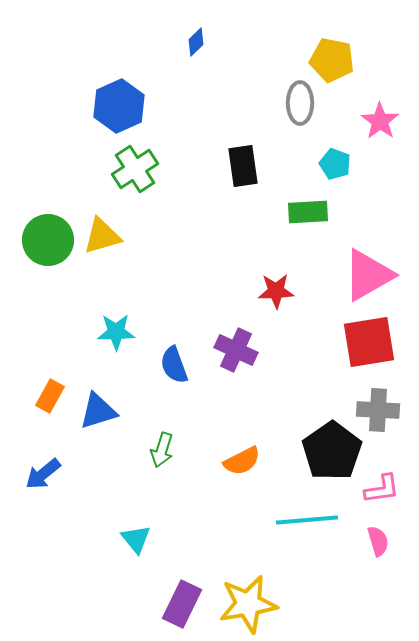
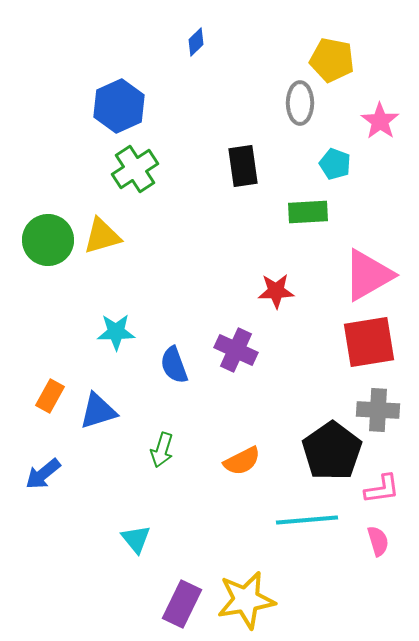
yellow star: moved 2 px left, 4 px up
